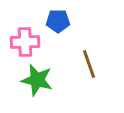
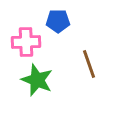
pink cross: moved 1 px right
green star: rotated 8 degrees clockwise
